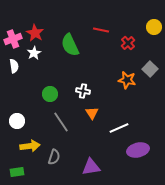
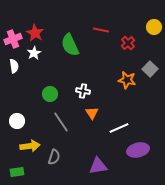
purple triangle: moved 7 px right, 1 px up
